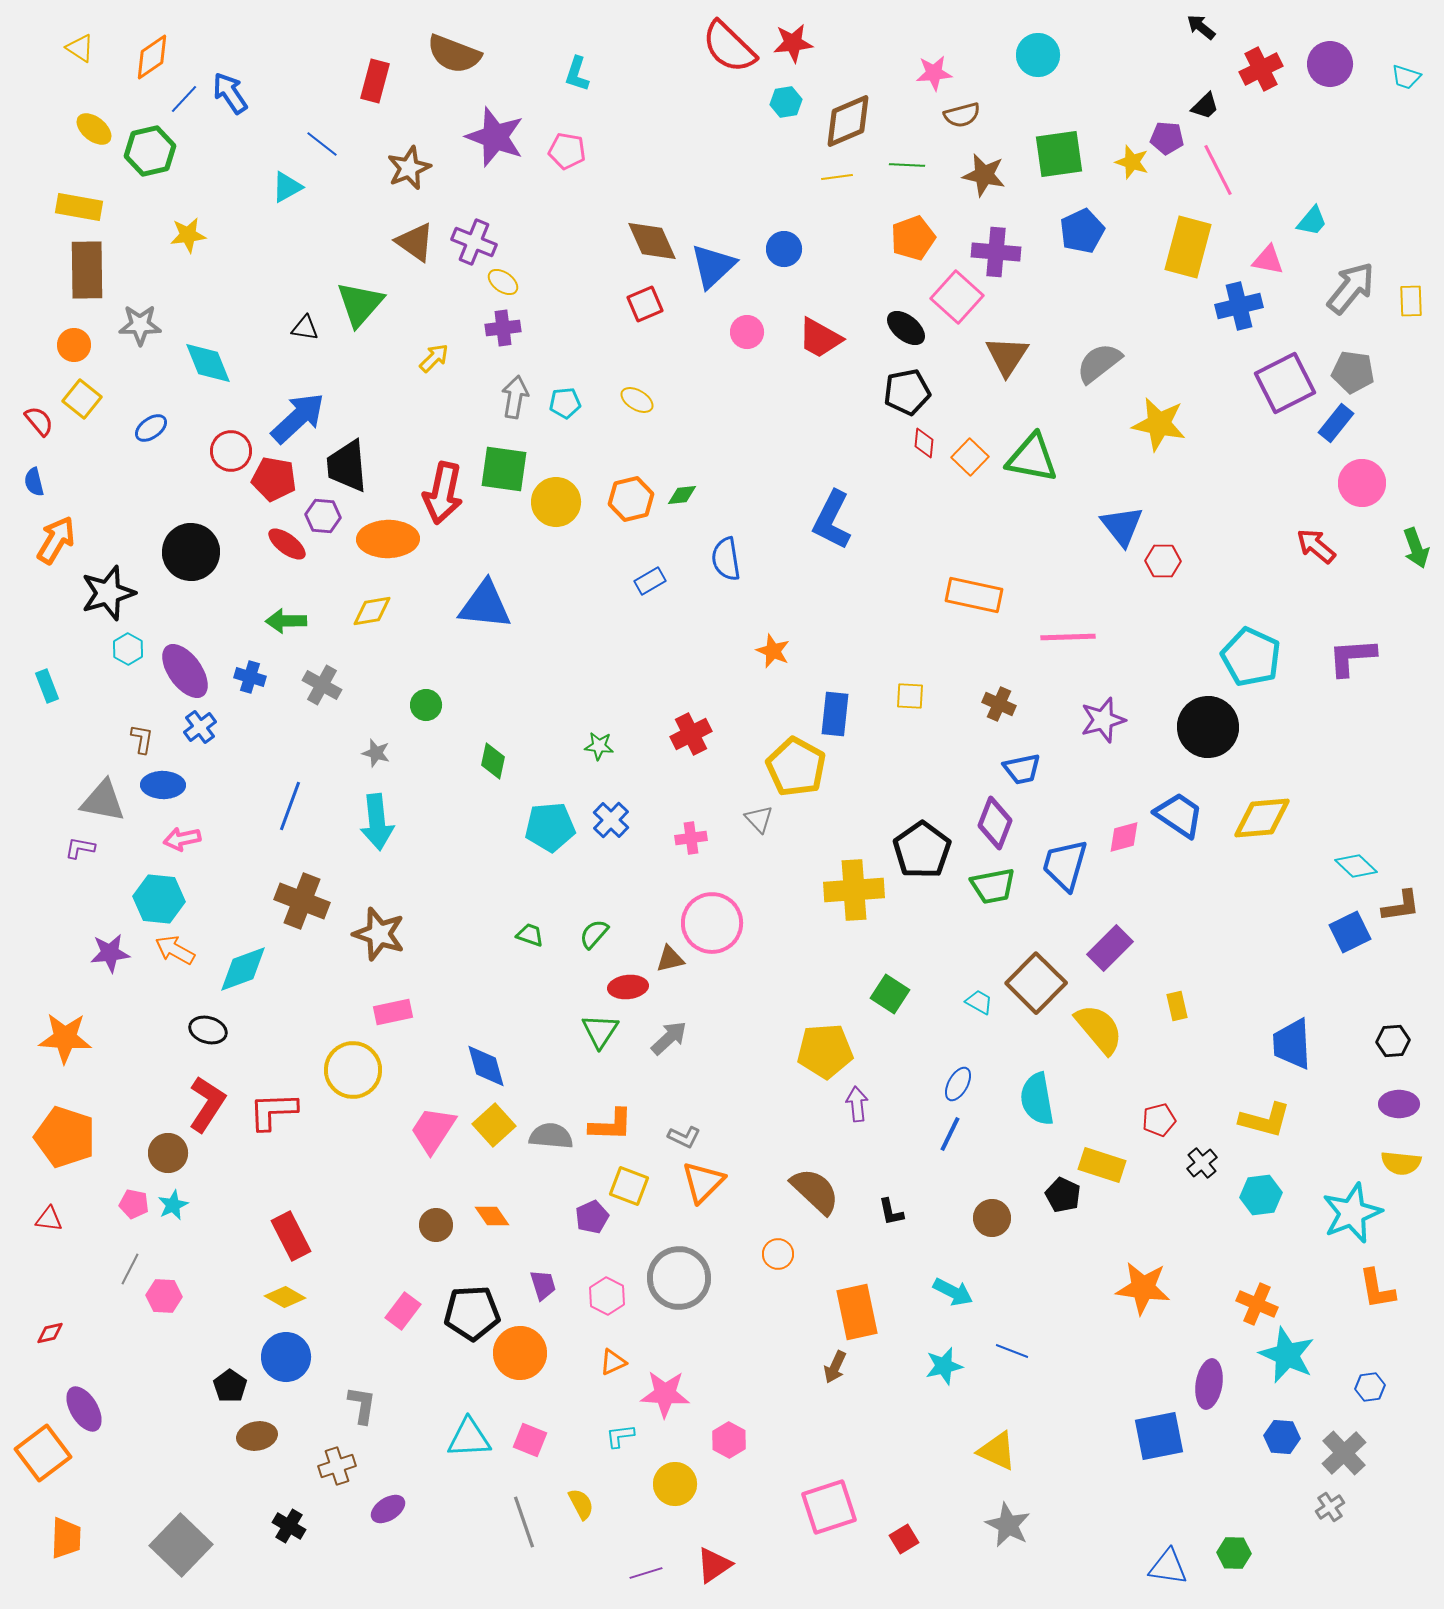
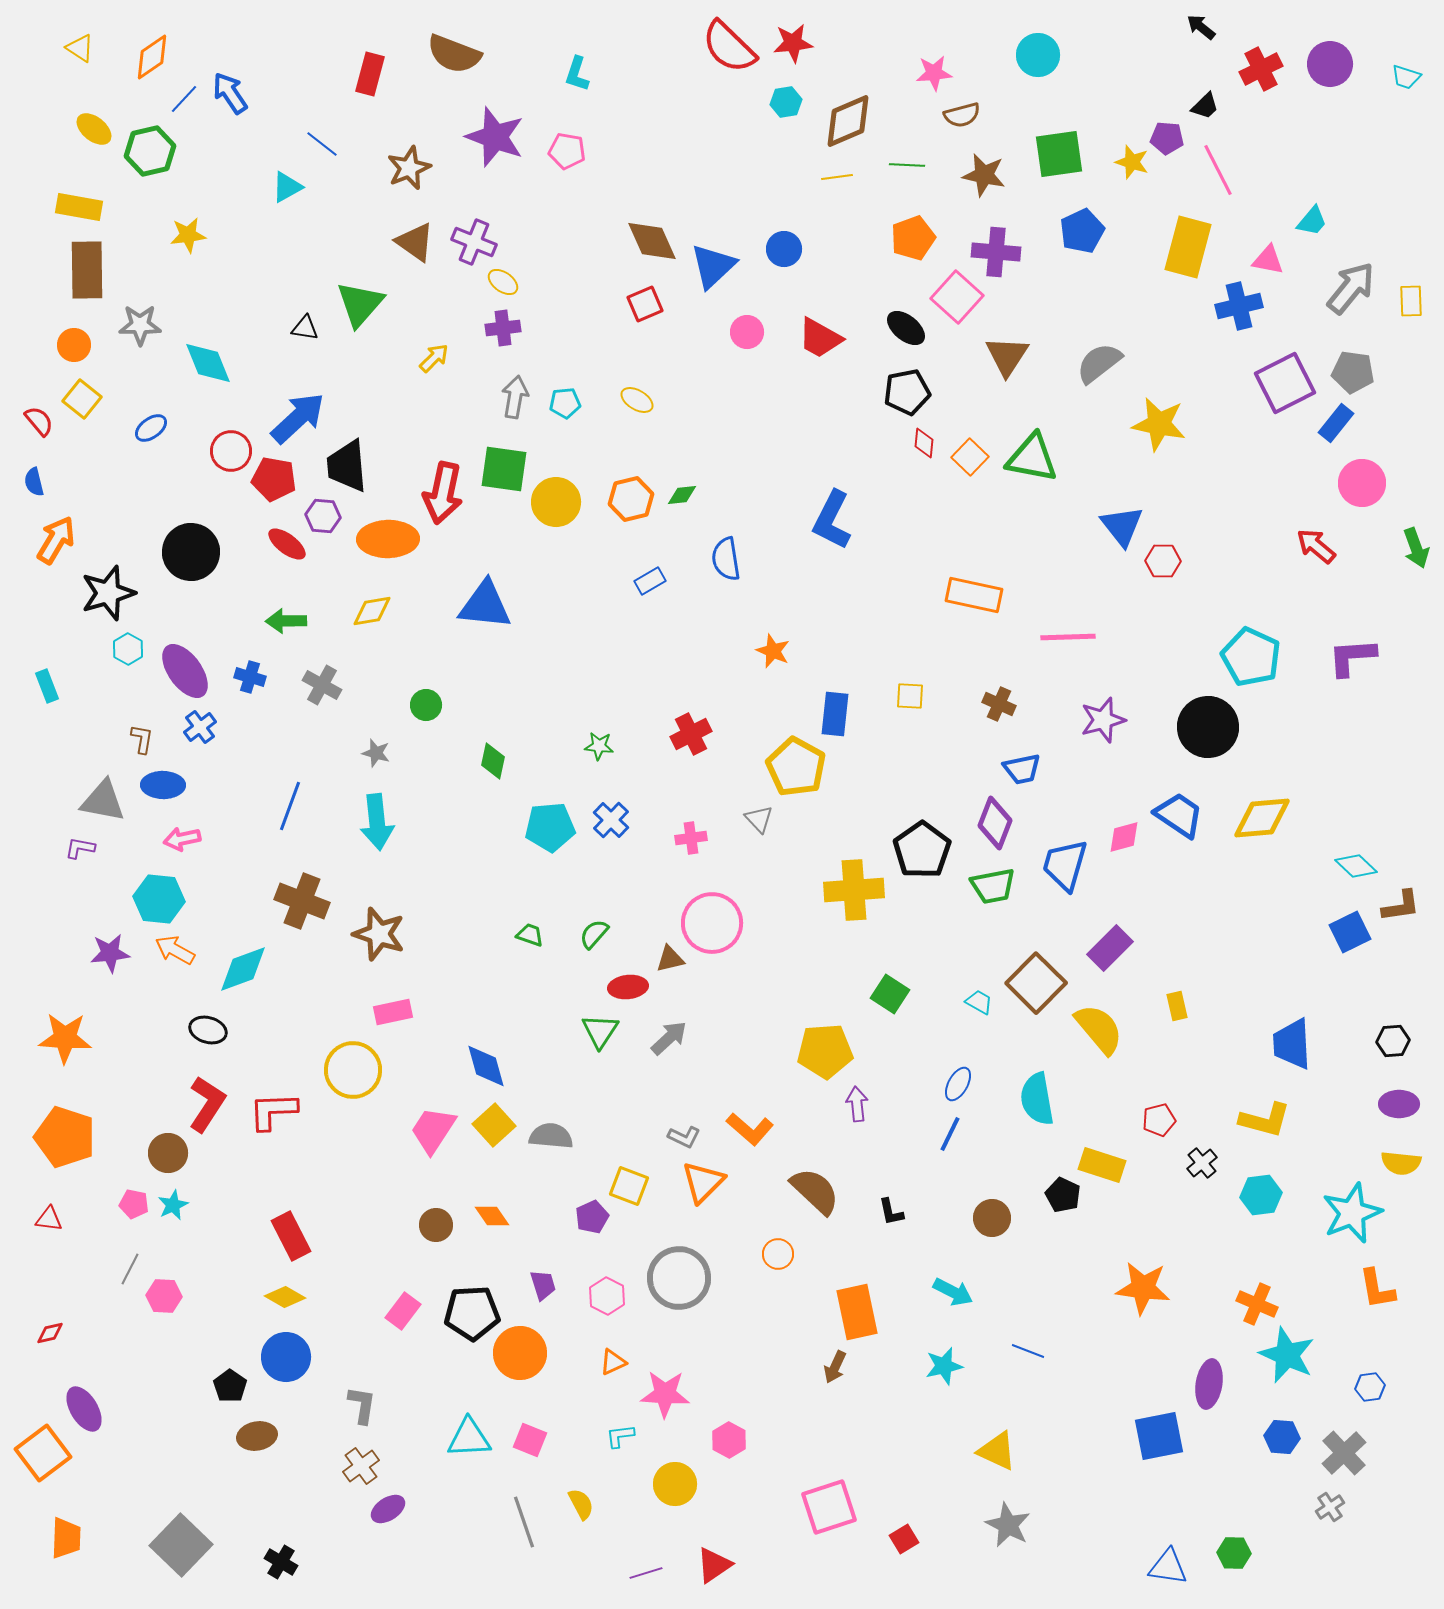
red rectangle at (375, 81): moved 5 px left, 7 px up
orange L-shape at (611, 1125): moved 139 px right, 4 px down; rotated 39 degrees clockwise
blue line at (1012, 1351): moved 16 px right
brown cross at (337, 1466): moved 24 px right; rotated 18 degrees counterclockwise
black cross at (289, 1526): moved 8 px left, 36 px down
